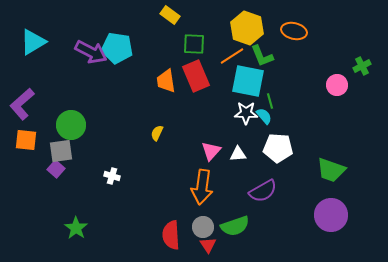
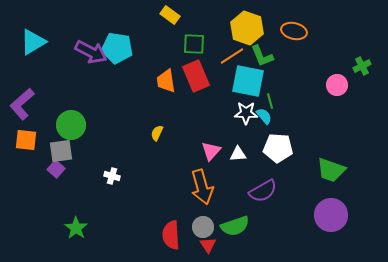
orange arrow: rotated 24 degrees counterclockwise
